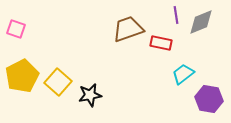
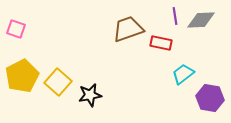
purple line: moved 1 px left, 1 px down
gray diamond: moved 2 px up; rotated 20 degrees clockwise
purple hexagon: moved 1 px right, 1 px up
